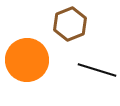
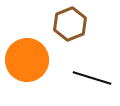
black line: moved 5 px left, 8 px down
